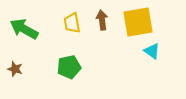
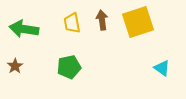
yellow square: rotated 8 degrees counterclockwise
green arrow: rotated 20 degrees counterclockwise
cyan triangle: moved 10 px right, 17 px down
brown star: moved 3 px up; rotated 21 degrees clockwise
